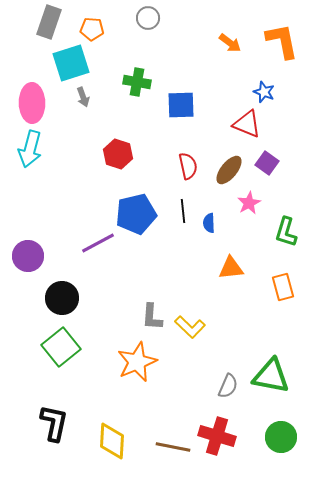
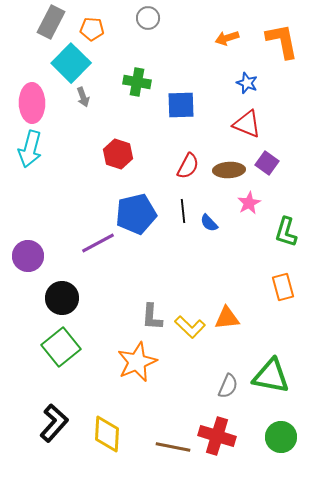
gray rectangle: moved 2 px right; rotated 8 degrees clockwise
orange arrow: moved 3 px left, 5 px up; rotated 125 degrees clockwise
cyan square: rotated 27 degrees counterclockwise
blue star: moved 17 px left, 9 px up
red semicircle: rotated 40 degrees clockwise
brown ellipse: rotated 48 degrees clockwise
blue semicircle: rotated 42 degrees counterclockwise
orange triangle: moved 4 px left, 50 px down
black L-shape: rotated 30 degrees clockwise
yellow diamond: moved 5 px left, 7 px up
